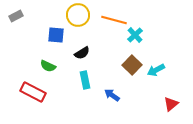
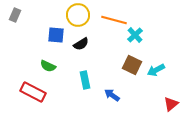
gray rectangle: moved 1 px left, 1 px up; rotated 40 degrees counterclockwise
black semicircle: moved 1 px left, 9 px up
brown square: rotated 18 degrees counterclockwise
